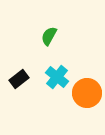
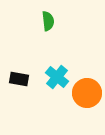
green semicircle: moved 1 px left, 15 px up; rotated 144 degrees clockwise
black rectangle: rotated 48 degrees clockwise
